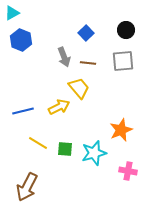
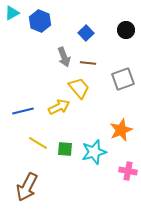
blue hexagon: moved 19 px right, 19 px up
gray square: moved 18 px down; rotated 15 degrees counterclockwise
cyan star: moved 1 px up
